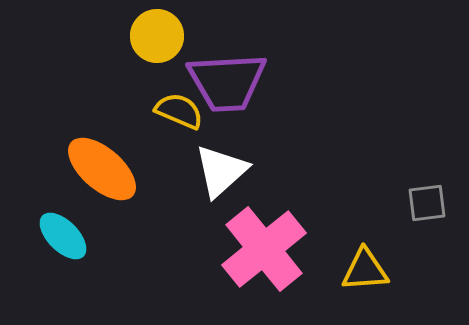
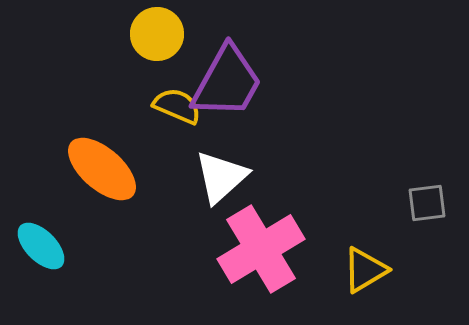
yellow circle: moved 2 px up
purple trapezoid: rotated 58 degrees counterclockwise
yellow semicircle: moved 2 px left, 5 px up
white triangle: moved 6 px down
cyan ellipse: moved 22 px left, 10 px down
pink cross: moved 3 px left; rotated 8 degrees clockwise
yellow triangle: rotated 27 degrees counterclockwise
